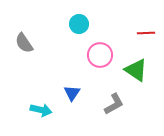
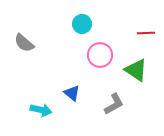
cyan circle: moved 3 px right
gray semicircle: rotated 15 degrees counterclockwise
blue triangle: rotated 24 degrees counterclockwise
